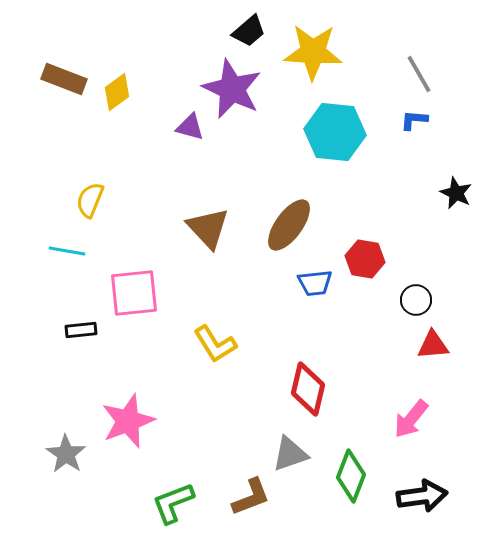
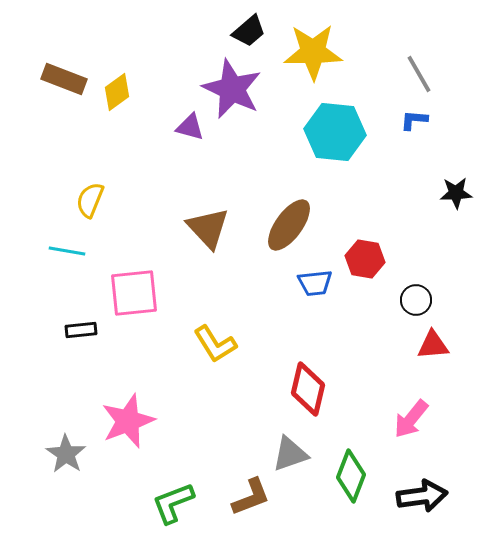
yellow star: rotated 4 degrees counterclockwise
black star: rotated 28 degrees counterclockwise
